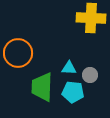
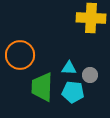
orange circle: moved 2 px right, 2 px down
